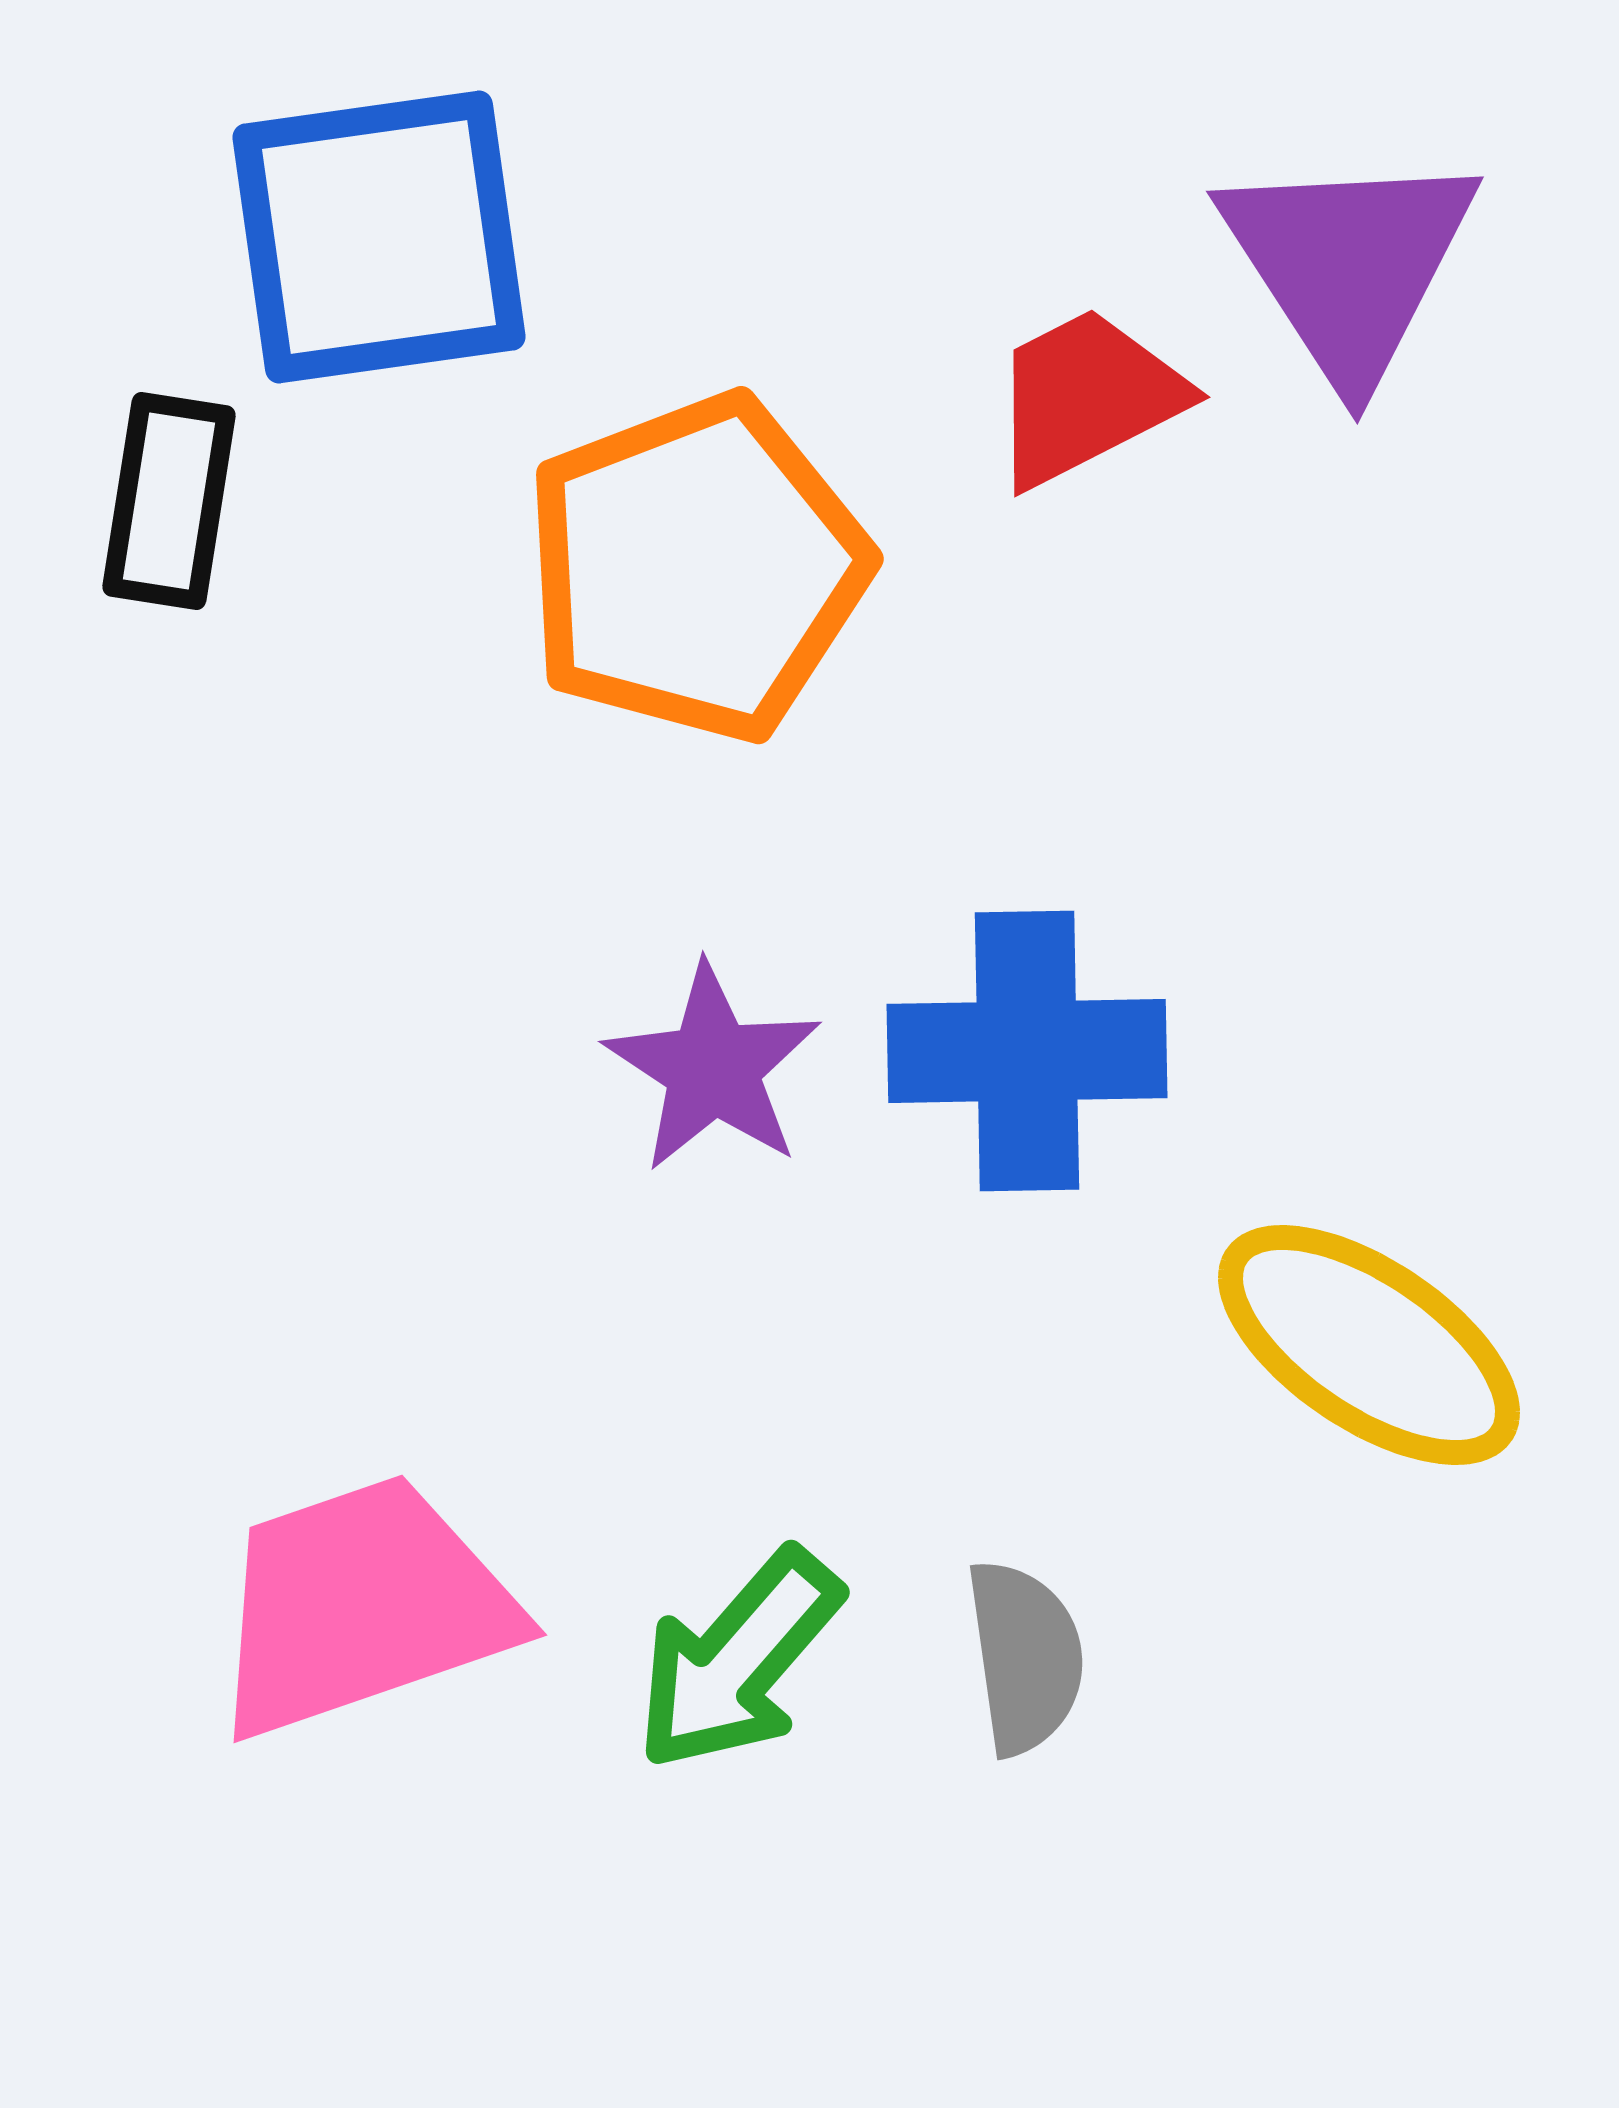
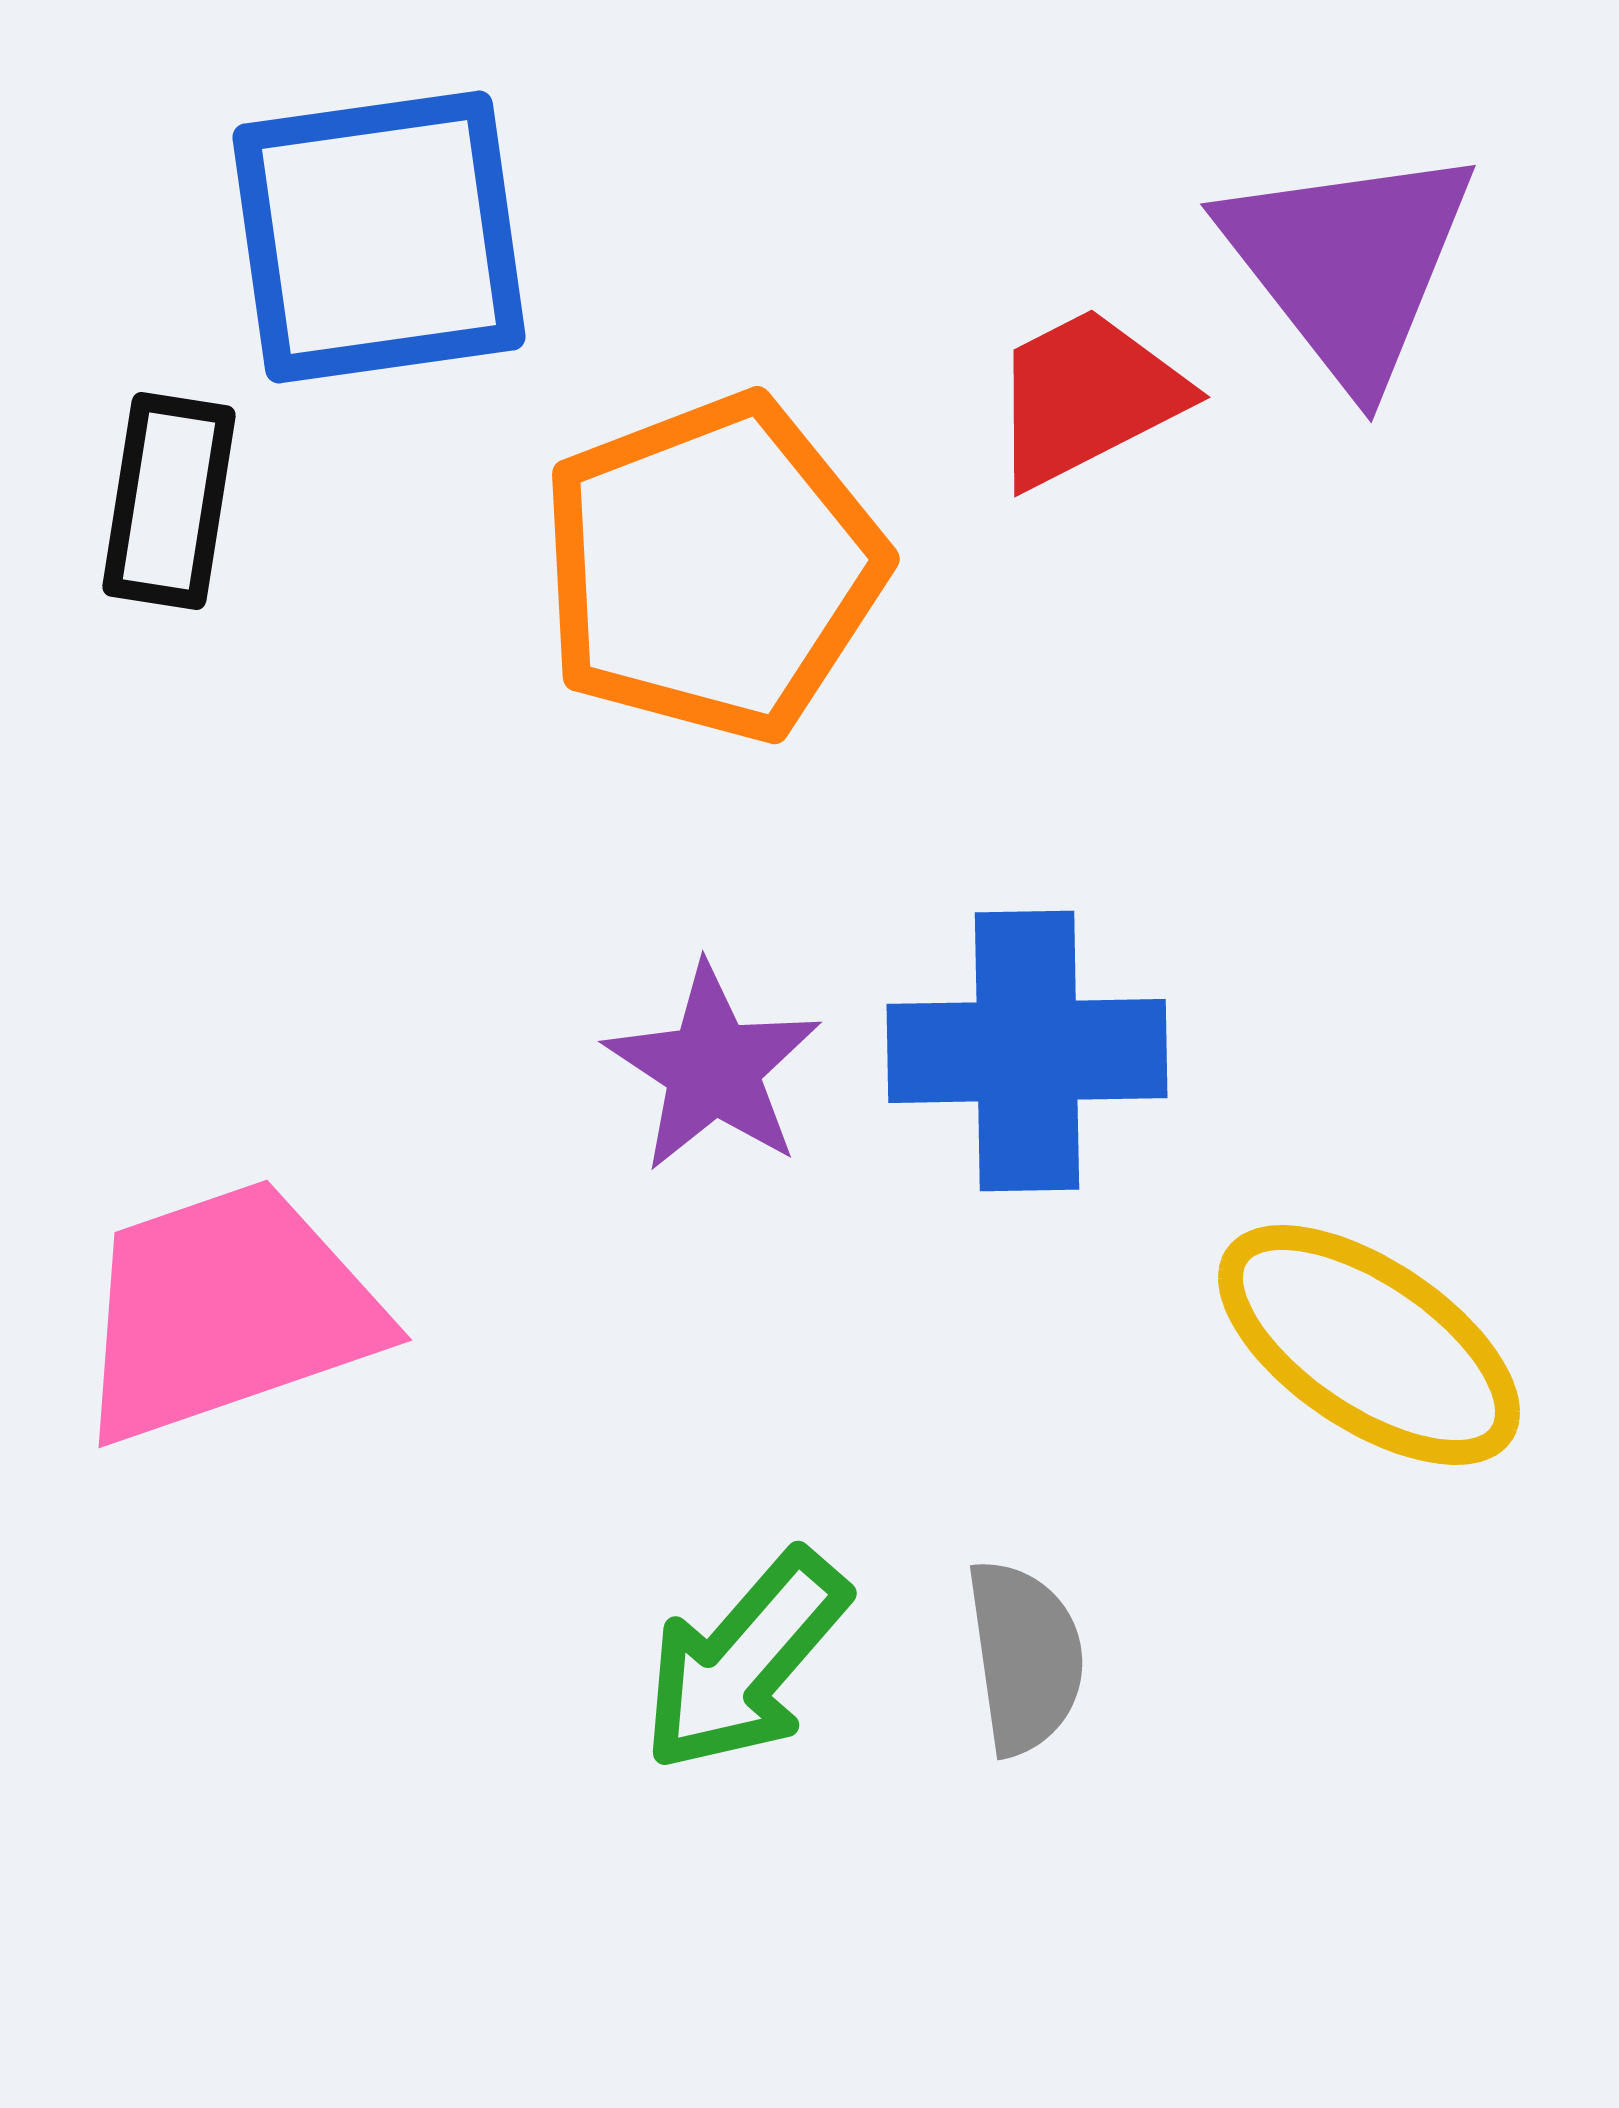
purple triangle: rotated 5 degrees counterclockwise
orange pentagon: moved 16 px right
pink trapezoid: moved 135 px left, 295 px up
green arrow: moved 7 px right, 1 px down
